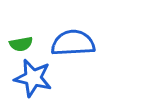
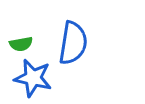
blue semicircle: rotated 102 degrees clockwise
